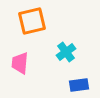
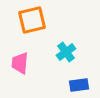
orange square: moved 1 px up
